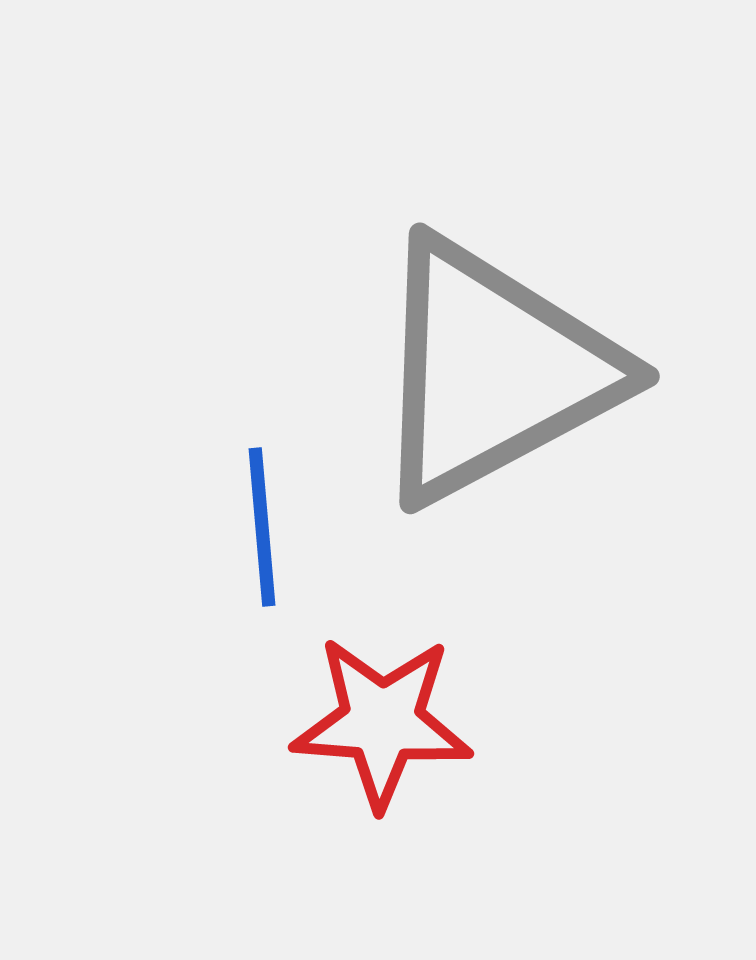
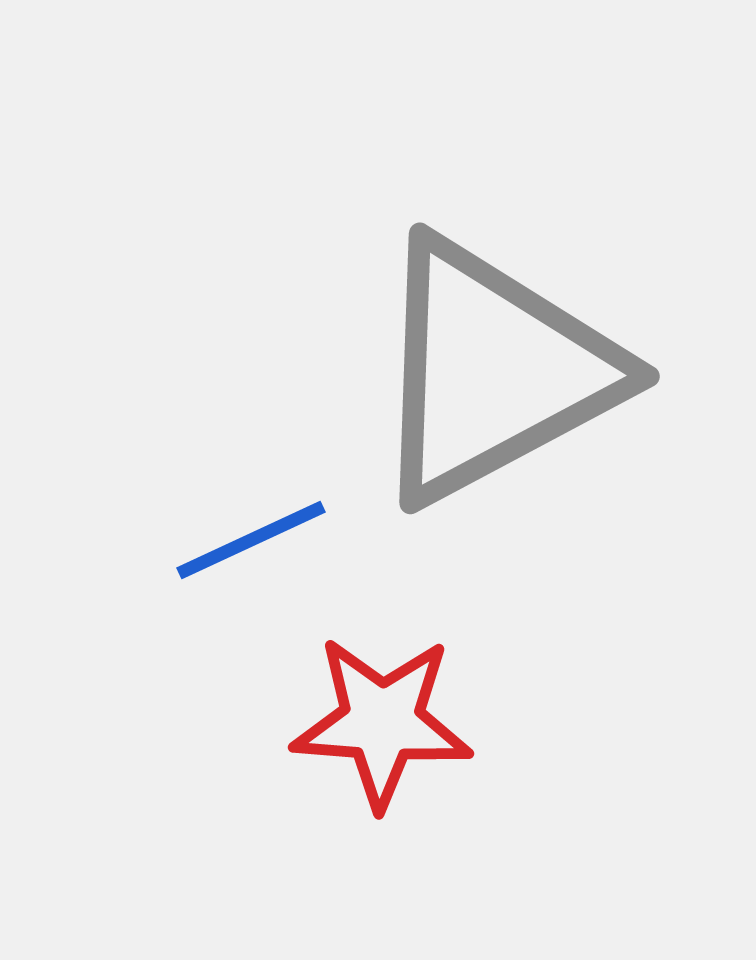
blue line: moved 11 px left, 13 px down; rotated 70 degrees clockwise
